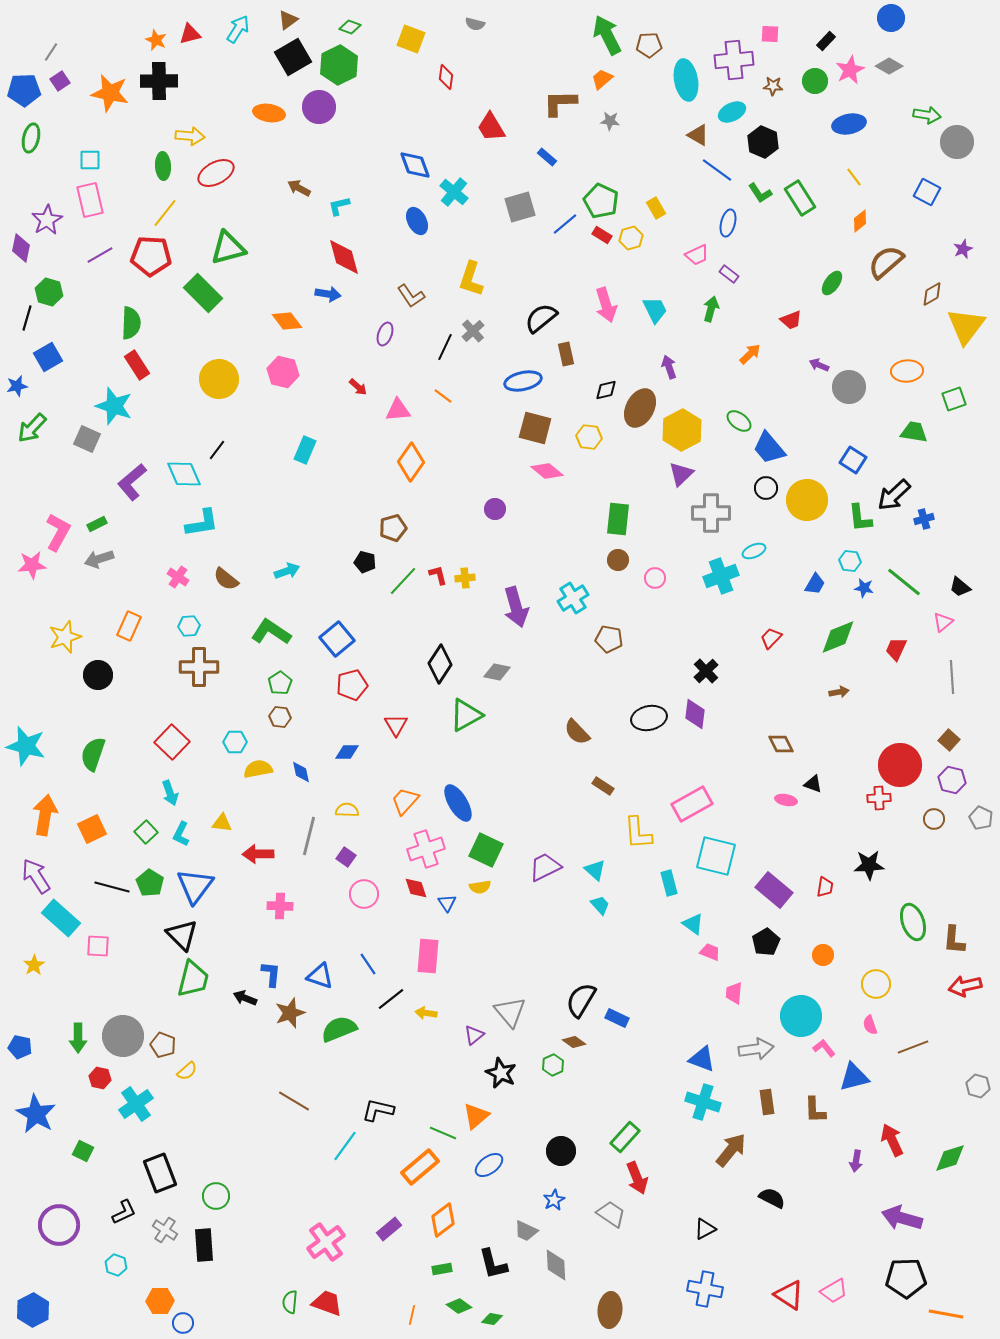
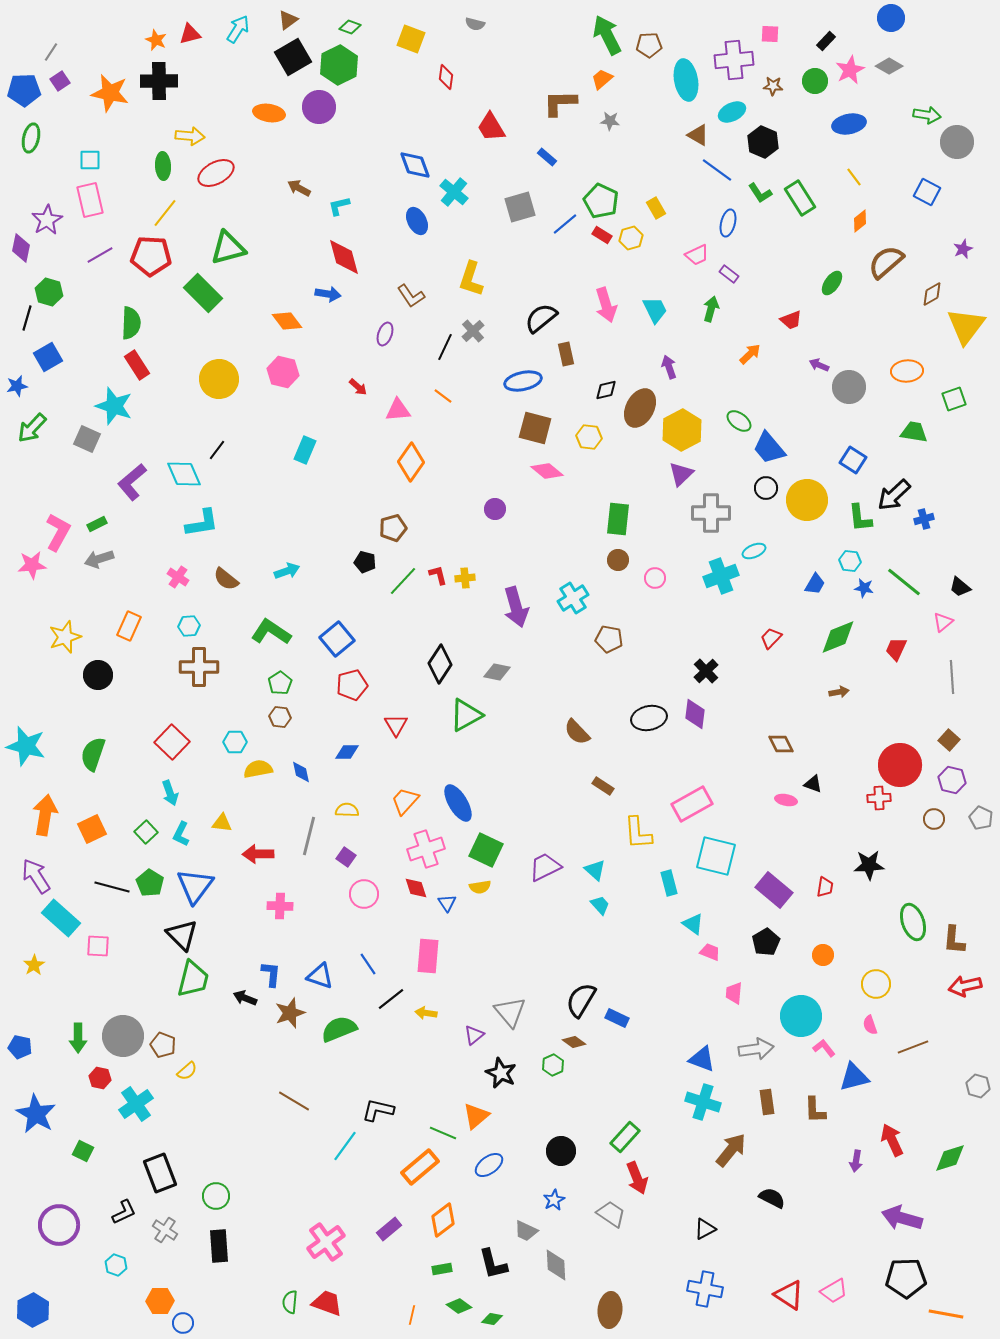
black rectangle at (204, 1245): moved 15 px right, 1 px down
